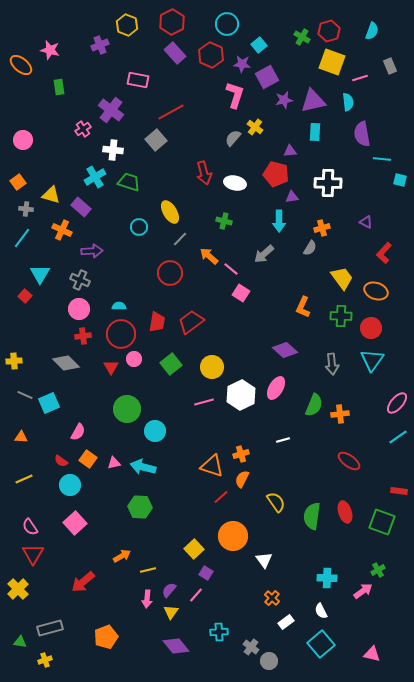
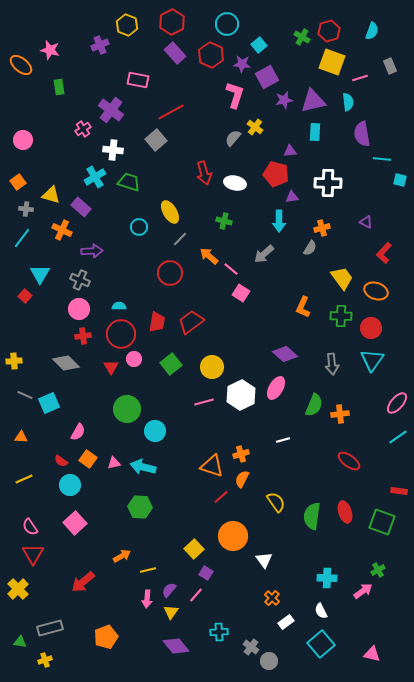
purple diamond at (285, 350): moved 4 px down
